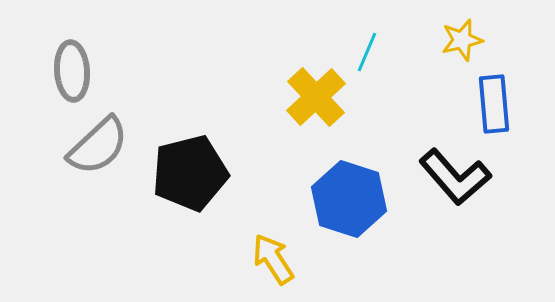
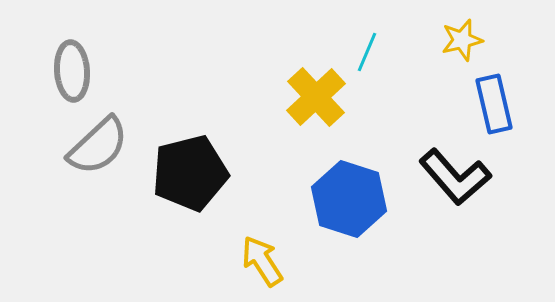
blue rectangle: rotated 8 degrees counterclockwise
yellow arrow: moved 11 px left, 2 px down
